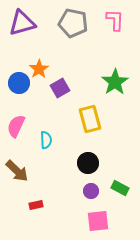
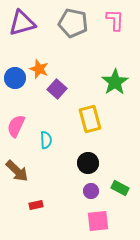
orange star: rotated 18 degrees counterclockwise
blue circle: moved 4 px left, 5 px up
purple square: moved 3 px left, 1 px down; rotated 18 degrees counterclockwise
